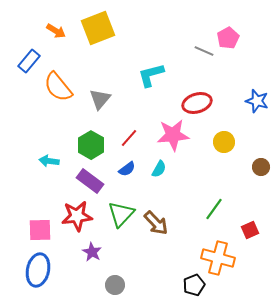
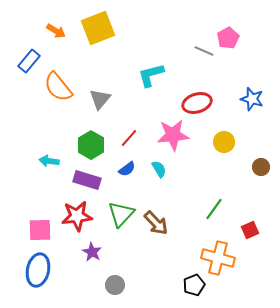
blue star: moved 5 px left, 2 px up
cyan semicircle: rotated 60 degrees counterclockwise
purple rectangle: moved 3 px left, 1 px up; rotated 20 degrees counterclockwise
